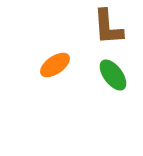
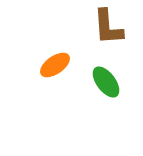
green ellipse: moved 7 px left, 7 px down
